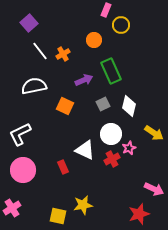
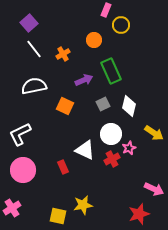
white line: moved 6 px left, 2 px up
